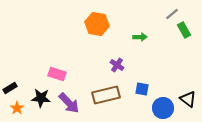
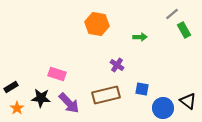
black rectangle: moved 1 px right, 1 px up
black triangle: moved 2 px down
